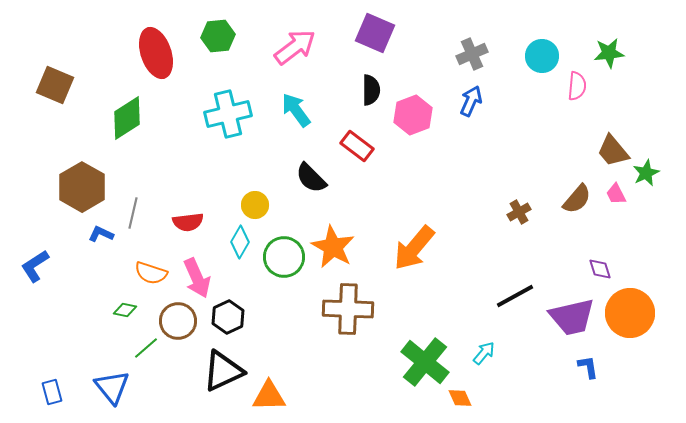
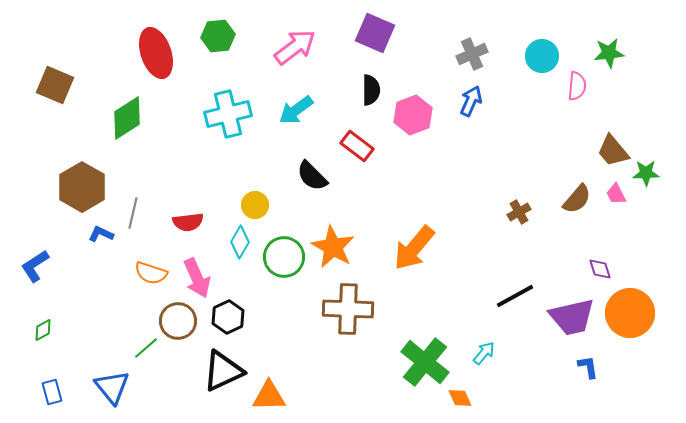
cyan arrow at (296, 110): rotated 90 degrees counterclockwise
green star at (646, 173): rotated 24 degrees clockwise
black semicircle at (311, 178): moved 1 px right, 2 px up
green diamond at (125, 310): moved 82 px left, 20 px down; rotated 40 degrees counterclockwise
